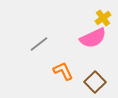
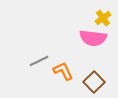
pink semicircle: rotated 32 degrees clockwise
gray line: moved 17 px down; rotated 12 degrees clockwise
brown square: moved 1 px left
